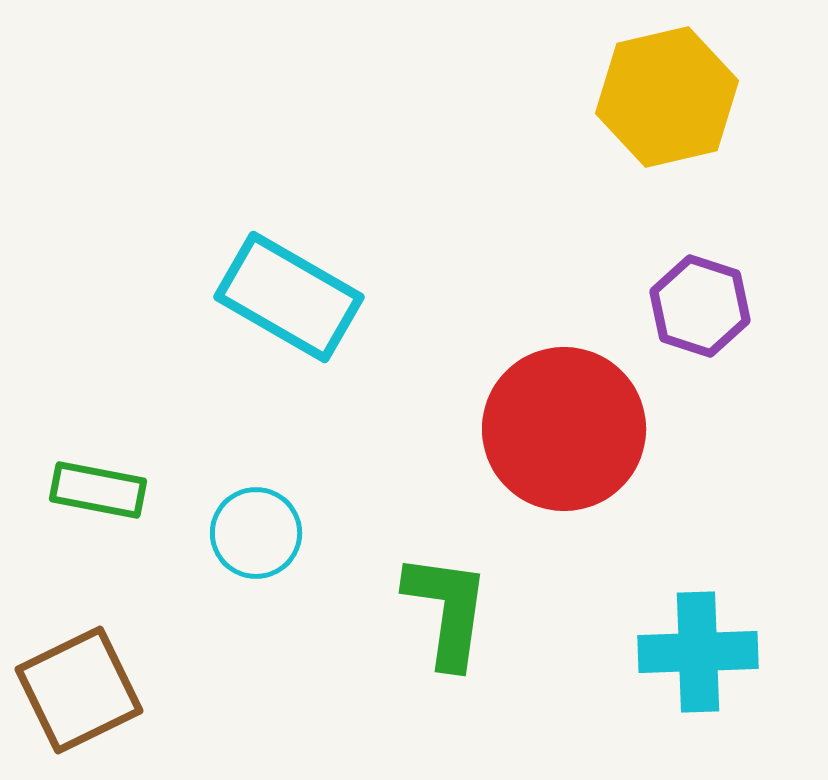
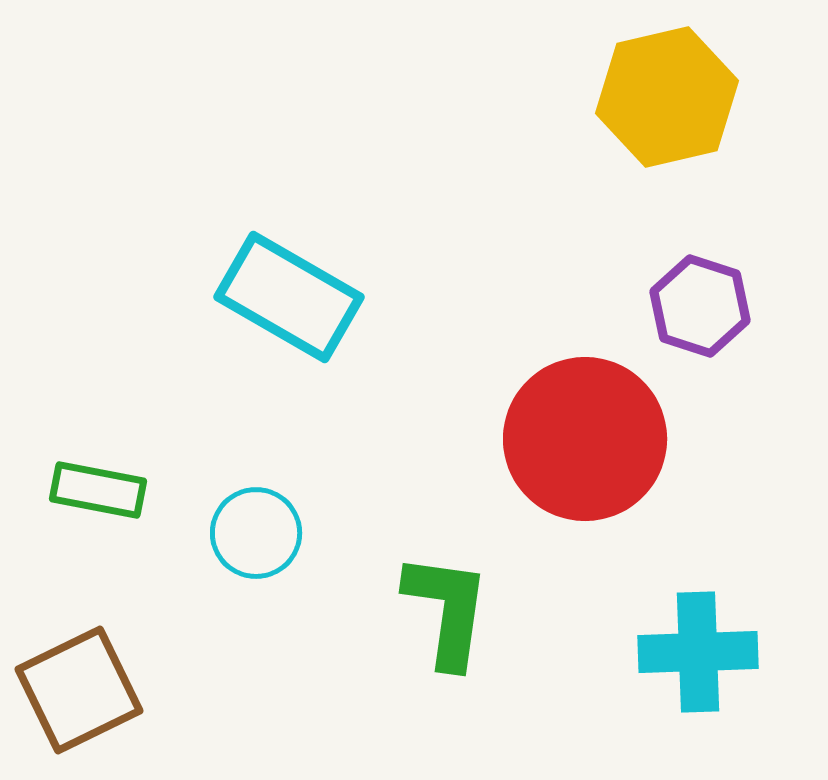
red circle: moved 21 px right, 10 px down
